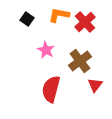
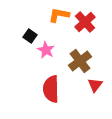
black square: moved 3 px right, 17 px down
red semicircle: rotated 16 degrees counterclockwise
